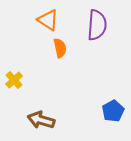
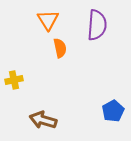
orange triangle: rotated 25 degrees clockwise
yellow cross: rotated 30 degrees clockwise
brown arrow: moved 2 px right
